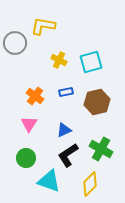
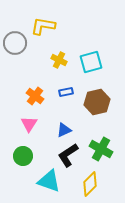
green circle: moved 3 px left, 2 px up
